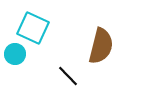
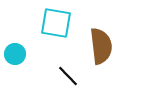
cyan square: moved 23 px right, 5 px up; rotated 16 degrees counterclockwise
brown semicircle: rotated 21 degrees counterclockwise
